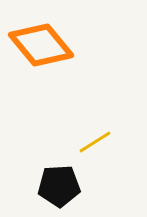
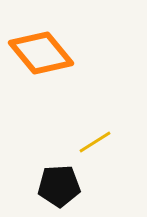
orange diamond: moved 8 px down
